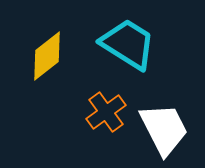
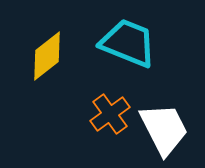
cyan trapezoid: moved 1 px up; rotated 10 degrees counterclockwise
orange cross: moved 4 px right, 2 px down
